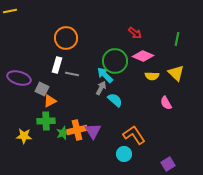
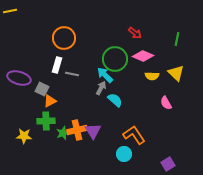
orange circle: moved 2 px left
green circle: moved 2 px up
